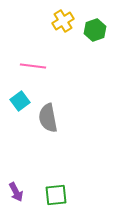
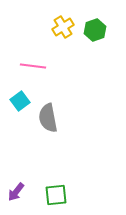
yellow cross: moved 6 px down
purple arrow: rotated 66 degrees clockwise
